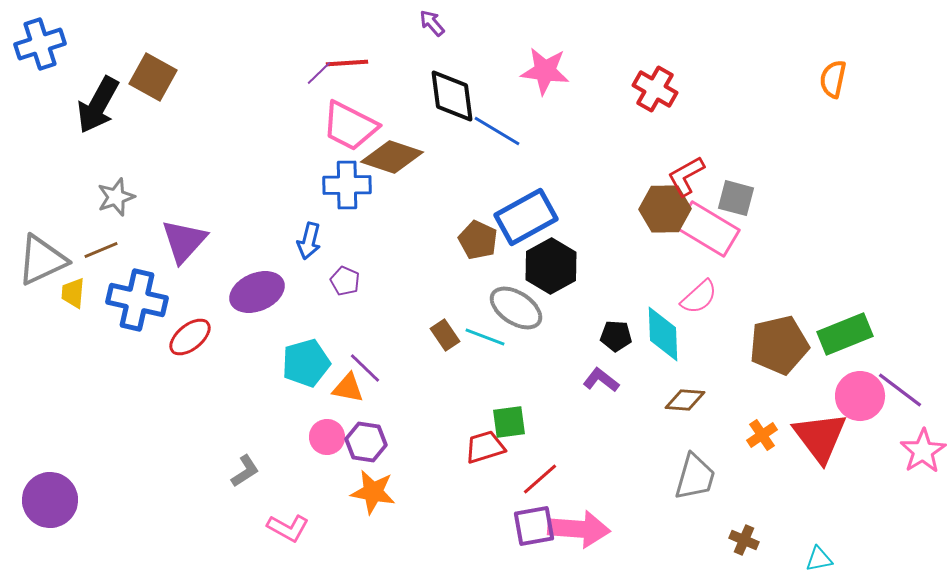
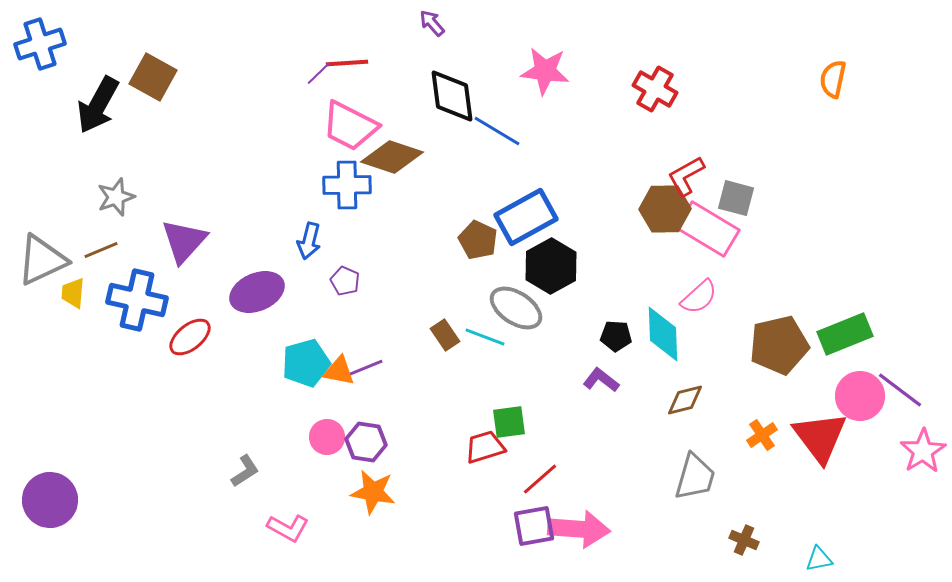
purple line at (365, 368): rotated 66 degrees counterclockwise
orange triangle at (348, 388): moved 9 px left, 17 px up
brown diamond at (685, 400): rotated 18 degrees counterclockwise
